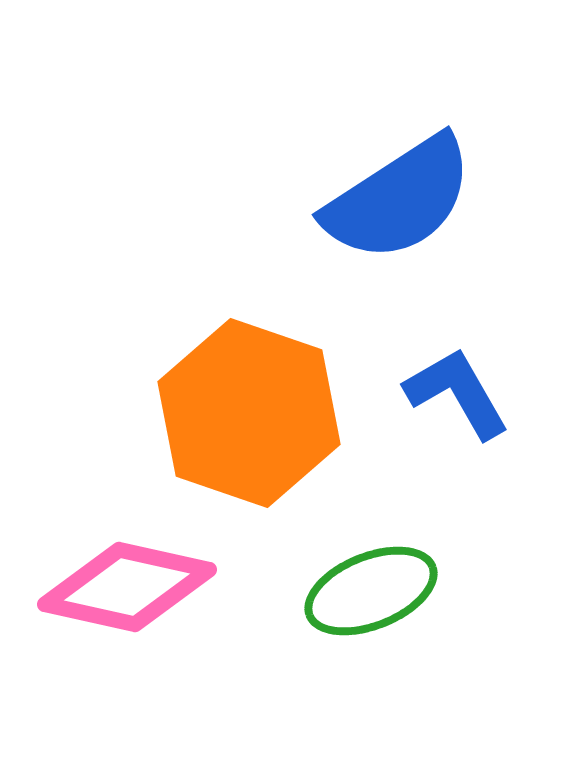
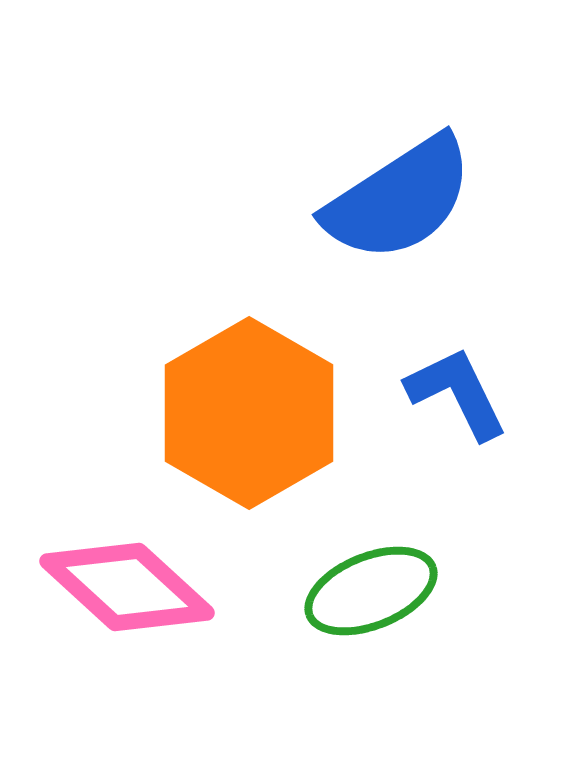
blue L-shape: rotated 4 degrees clockwise
orange hexagon: rotated 11 degrees clockwise
pink diamond: rotated 30 degrees clockwise
